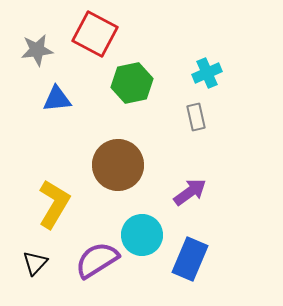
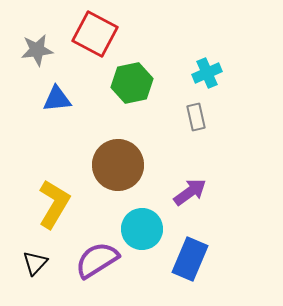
cyan circle: moved 6 px up
